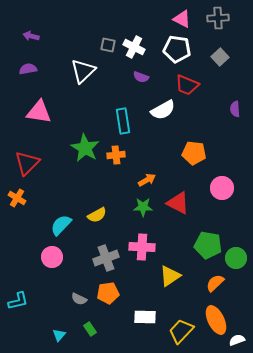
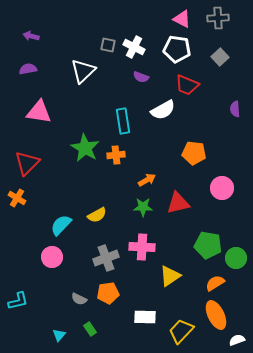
red triangle at (178, 203): rotated 40 degrees counterclockwise
orange semicircle at (215, 283): rotated 12 degrees clockwise
orange ellipse at (216, 320): moved 5 px up
